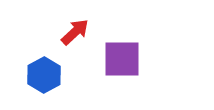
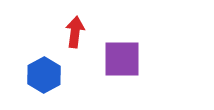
red arrow: rotated 40 degrees counterclockwise
